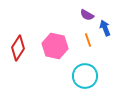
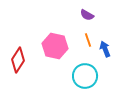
blue arrow: moved 21 px down
red diamond: moved 12 px down
